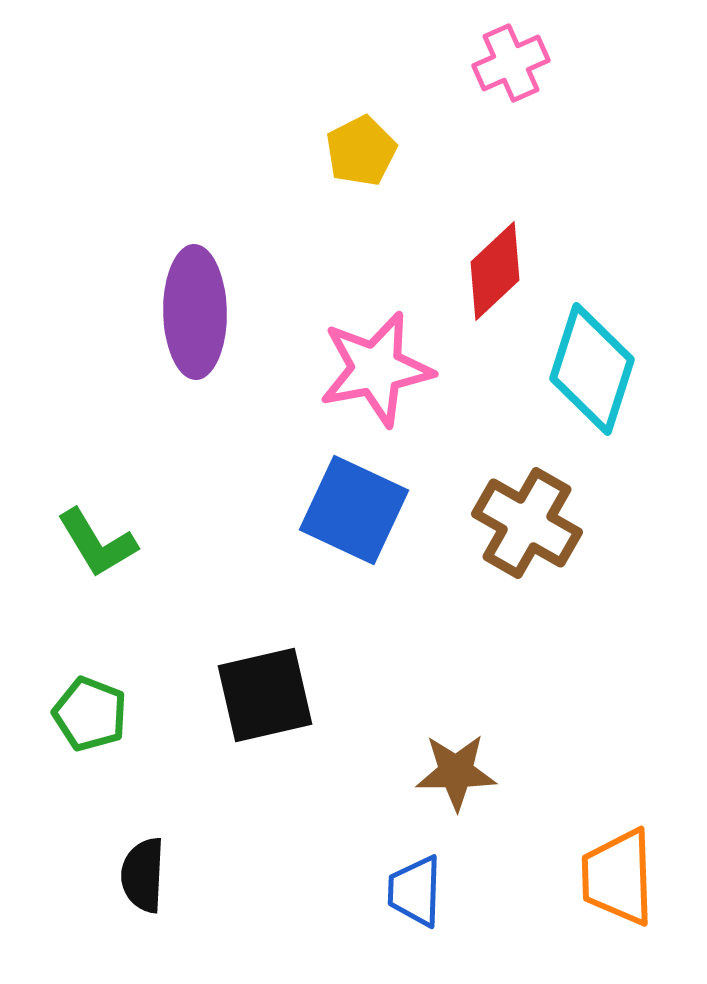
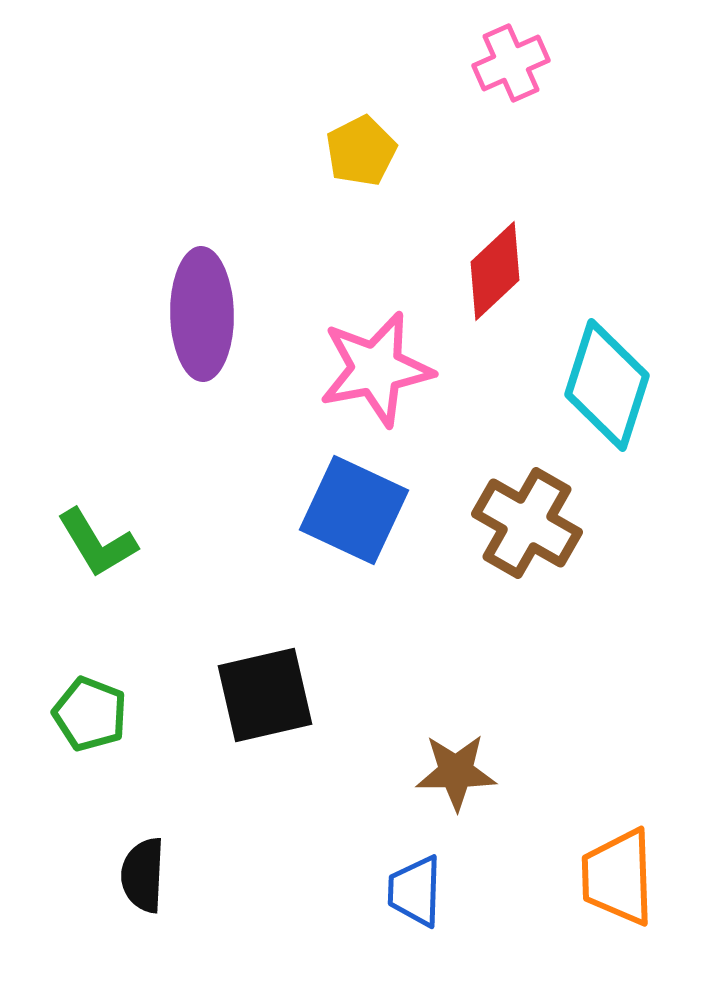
purple ellipse: moved 7 px right, 2 px down
cyan diamond: moved 15 px right, 16 px down
